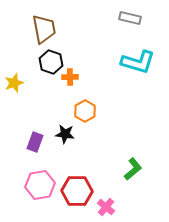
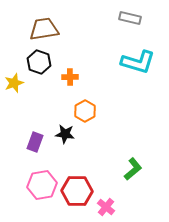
brown trapezoid: rotated 88 degrees counterclockwise
black hexagon: moved 12 px left
pink hexagon: moved 2 px right
